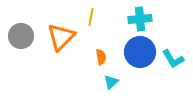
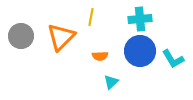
blue circle: moved 1 px up
orange semicircle: moved 1 px left, 1 px up; rotated 98 degrees clockwise
